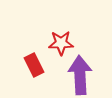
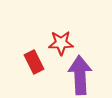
red rectangle: moved 3 px up
